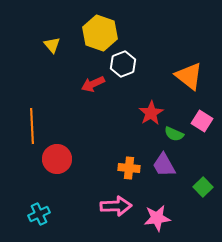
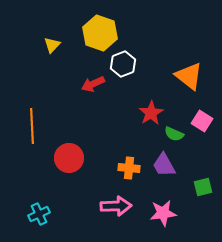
yellow triangle: rotated 24 degrees clockwise
red circle: moved 12 px right, 1 px up
green square: rotated 30 degrees clockwise
pink star: moved 6 px right, 5 px up
